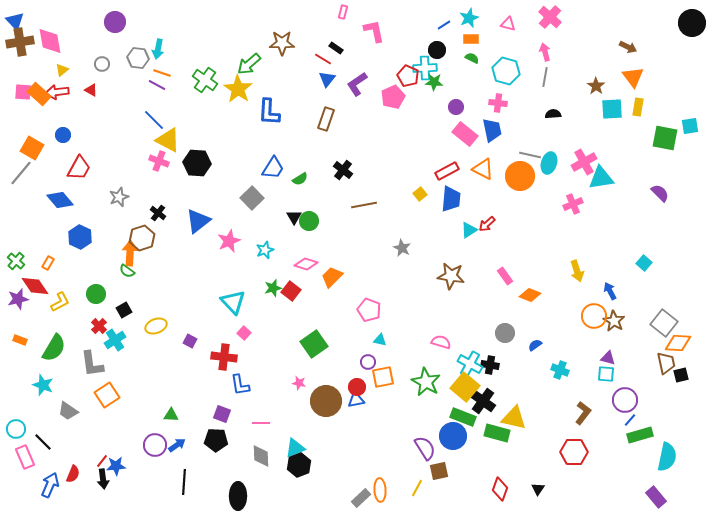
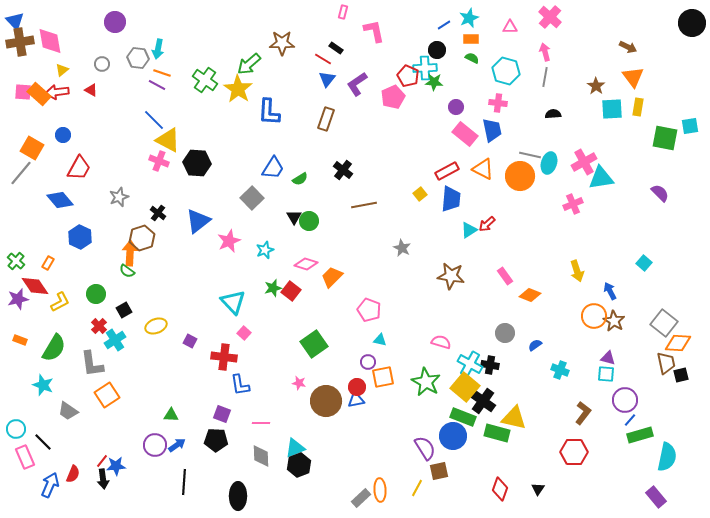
pink triangle at (508, 24): moved 2 px right, 3 px down; rotated 14 degrees counterclockwise
